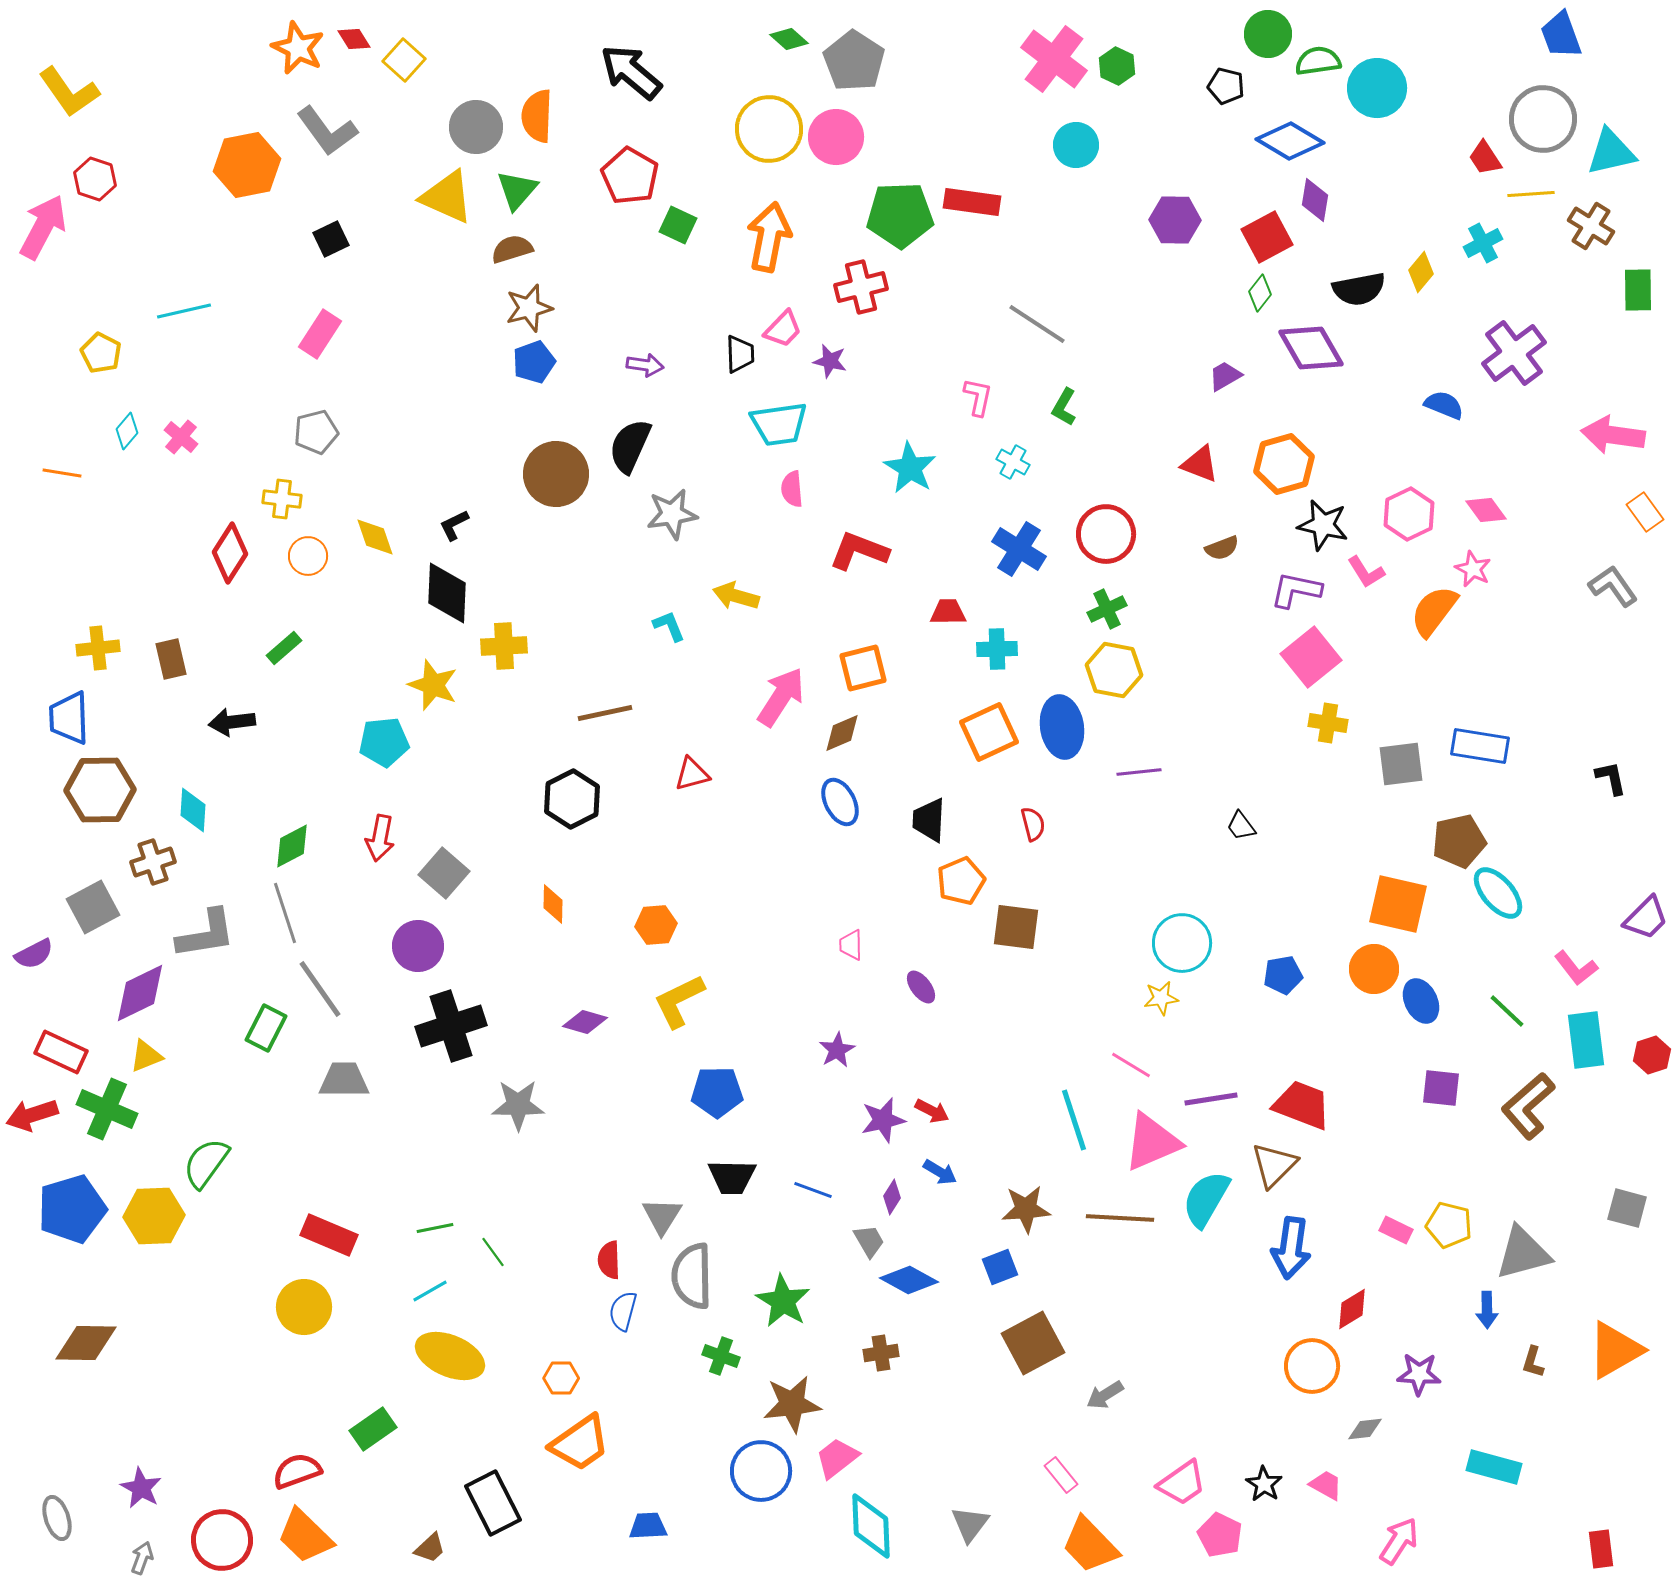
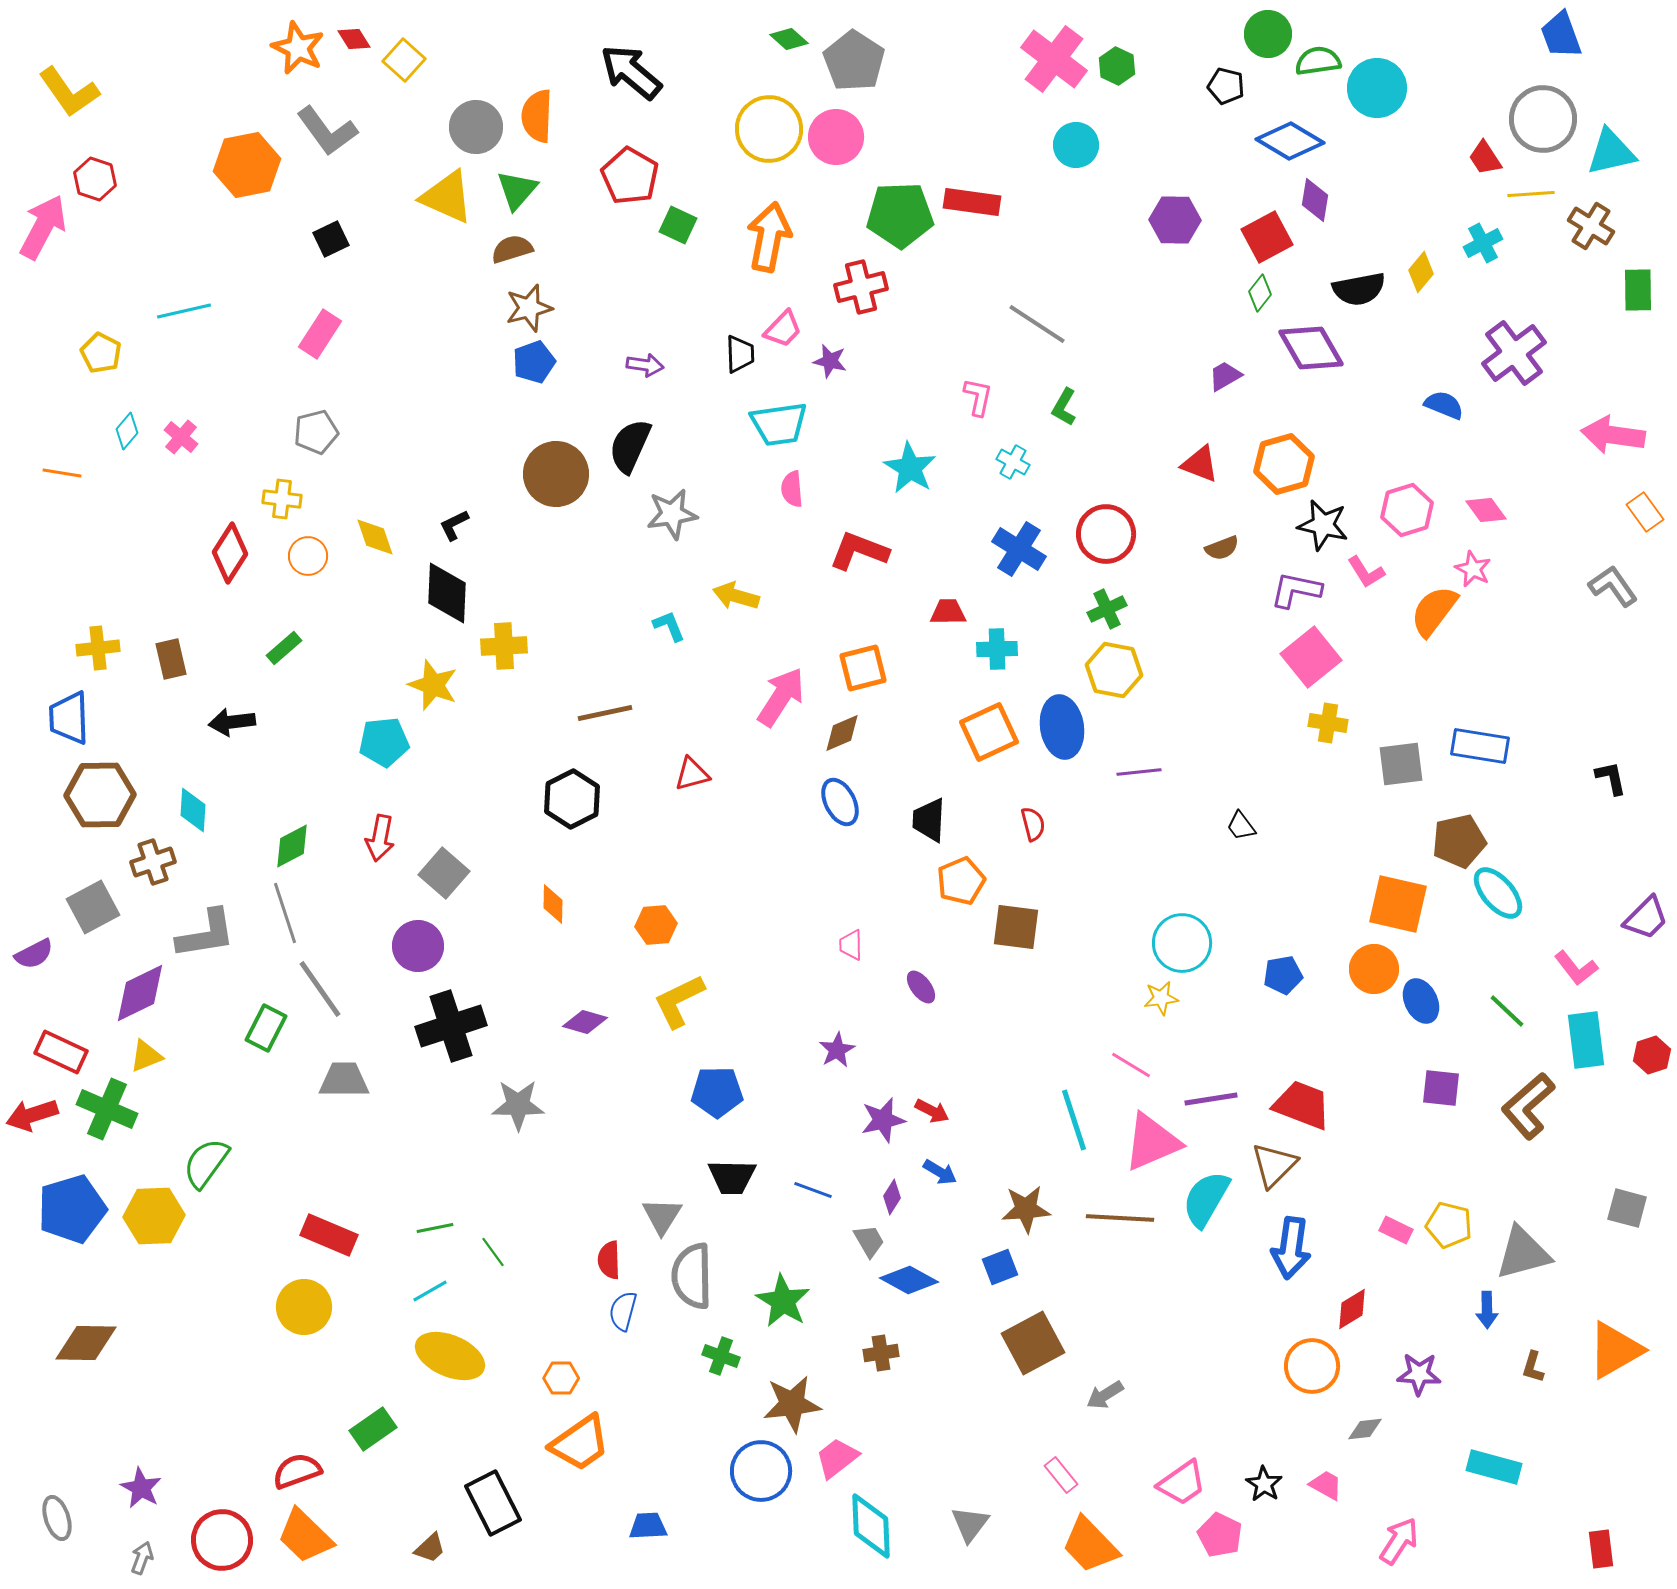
pink hexagon at (1409, 514): moved 2 px left, 4 px up; rotated 9 degrees clockwise
brown hexagon at (100, 790): moved 5 px down
brown L-shape at (1533, 1362): moved 5 px down
